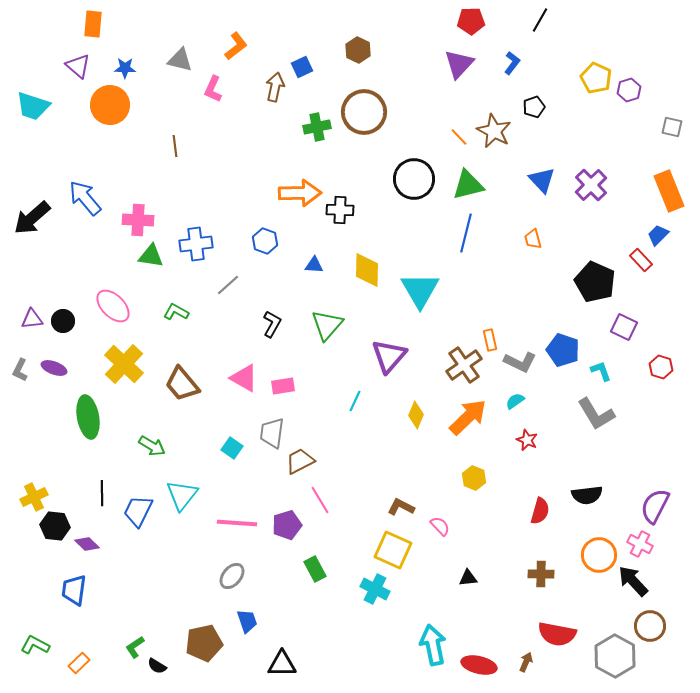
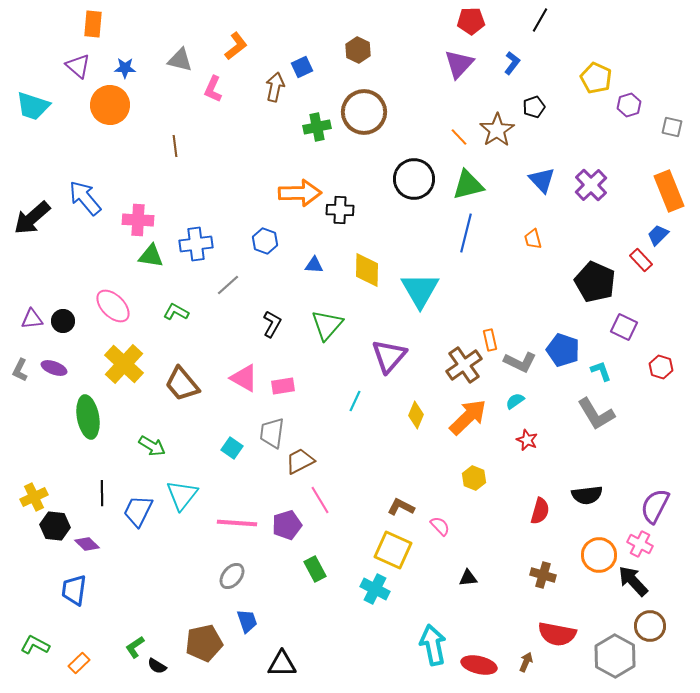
purple hexagon at (629, 90): moved 15 px down
brown star at (494, 131): moved 3 px right, 1 px up; rotated 12 degrees clockwise
brown cross at (541, 574): moved 2 px right, 1 px down; rotated 15 degrees clockwise
